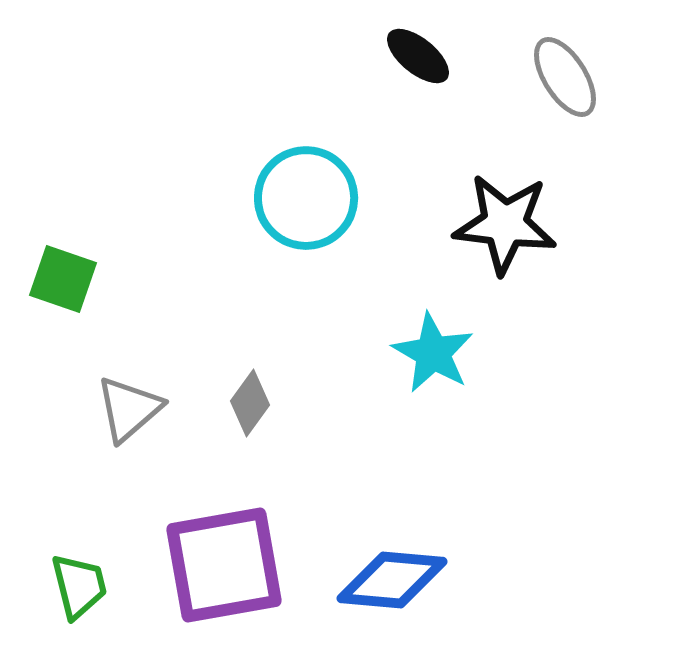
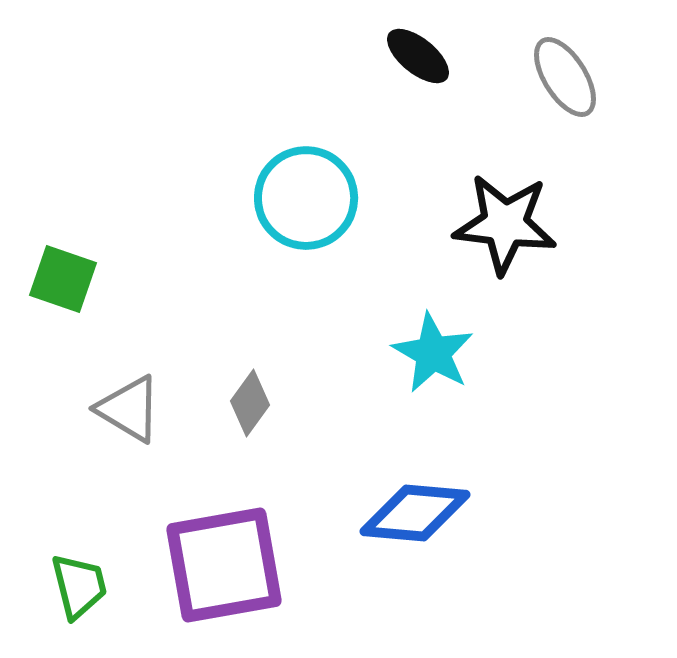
gray triangle: rotated 48 degrees counterclockwise
blue diamond: moved 23 px right, 67 px up
